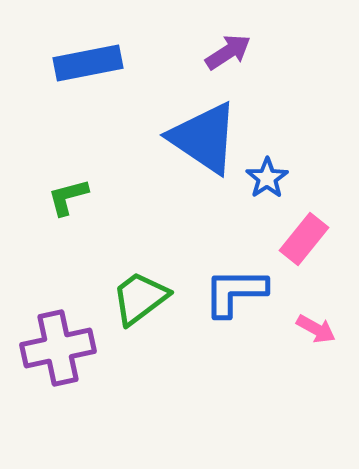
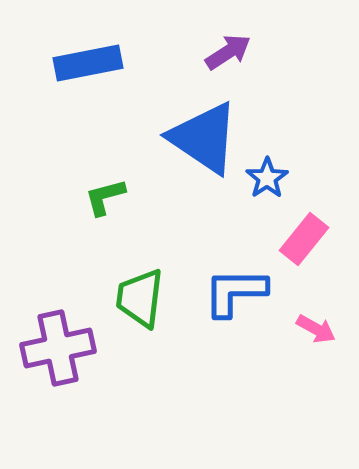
green L-shape: moved 37 px right
green trapezoid: rotated 46 degrees counterclockwise
